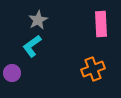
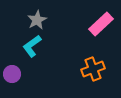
gray star: moved 1 px left
pink rectangle: rotated 50 degrees clockwise
purple circle: moved 1 px down
